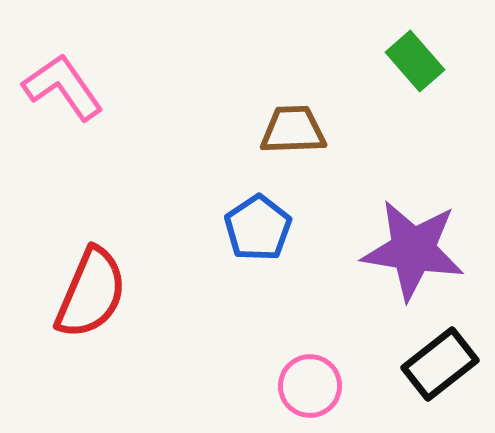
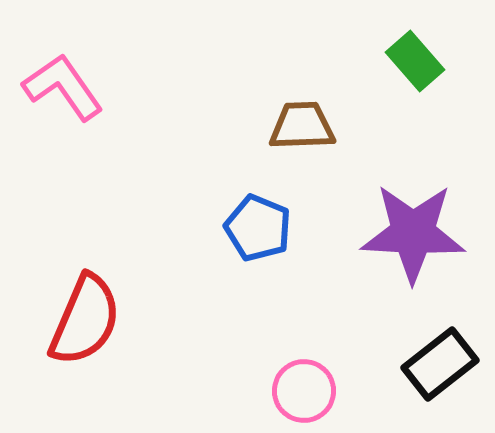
brown trapezoid: moved 9 px right, 4 px up
blue pentagon: rotated 16 degrees counterclockwise
purple star: moved 17 px up; rotated 6 degrees counterclockwise
red semicircle: moved 6 px left, 27 px down
pink circle: moved 6 px left, 5 px down
